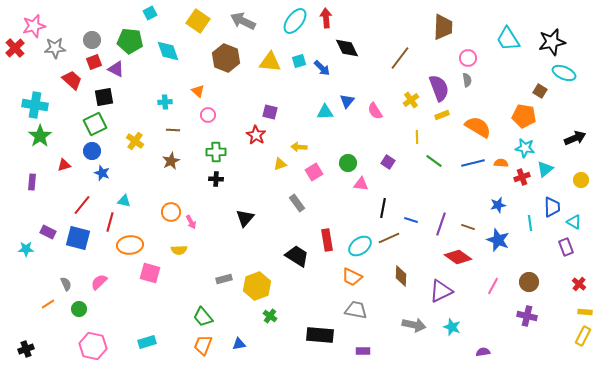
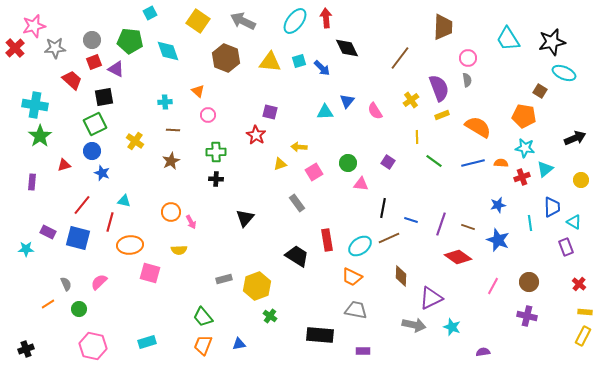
purple triangle at (441, 291): moved 10 px left, 7 px down
